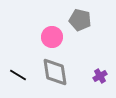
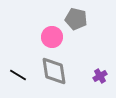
gray pentagon: moved 4 px left, 1 px up
gray diamond: moved 1 px left, 1 px up
